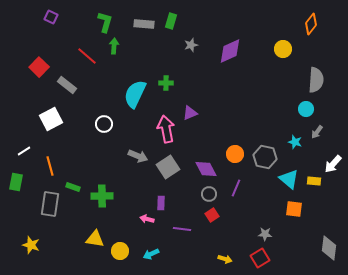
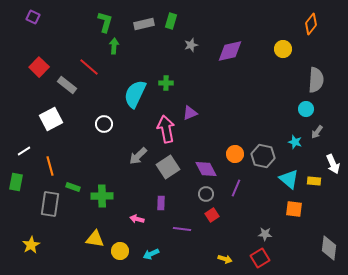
purple square at (51, 17): moved 18 px left
gray rectangle at (144, 24): rotated 18 degrees counterclockwise
purple diamond at (230, 51): rotated 12 degrees clockwise
red line at (87, 56): moved 2 px right, 11 px down
gray arrow at (138, 156): rotated 114 degrees clockwise
gray hexagon at (265, 157): moved 2 px left, 1 px up
white arrow at (333, 164): rotated 66 degrees counterclockwise
gray circle at (209, 194): moved 3 px left
pink arrow at (147, 219): moved 10 px left
yellow star at (31, 245): rotated 24 degrees clockwise
